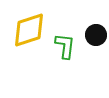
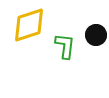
yellow diamond: moved 5 px up
